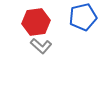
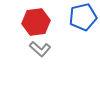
gray L-shape: moved 1 px left, 3 px down
